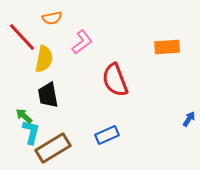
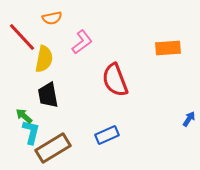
orange rectangle: moved 1 px right, 1 px down
